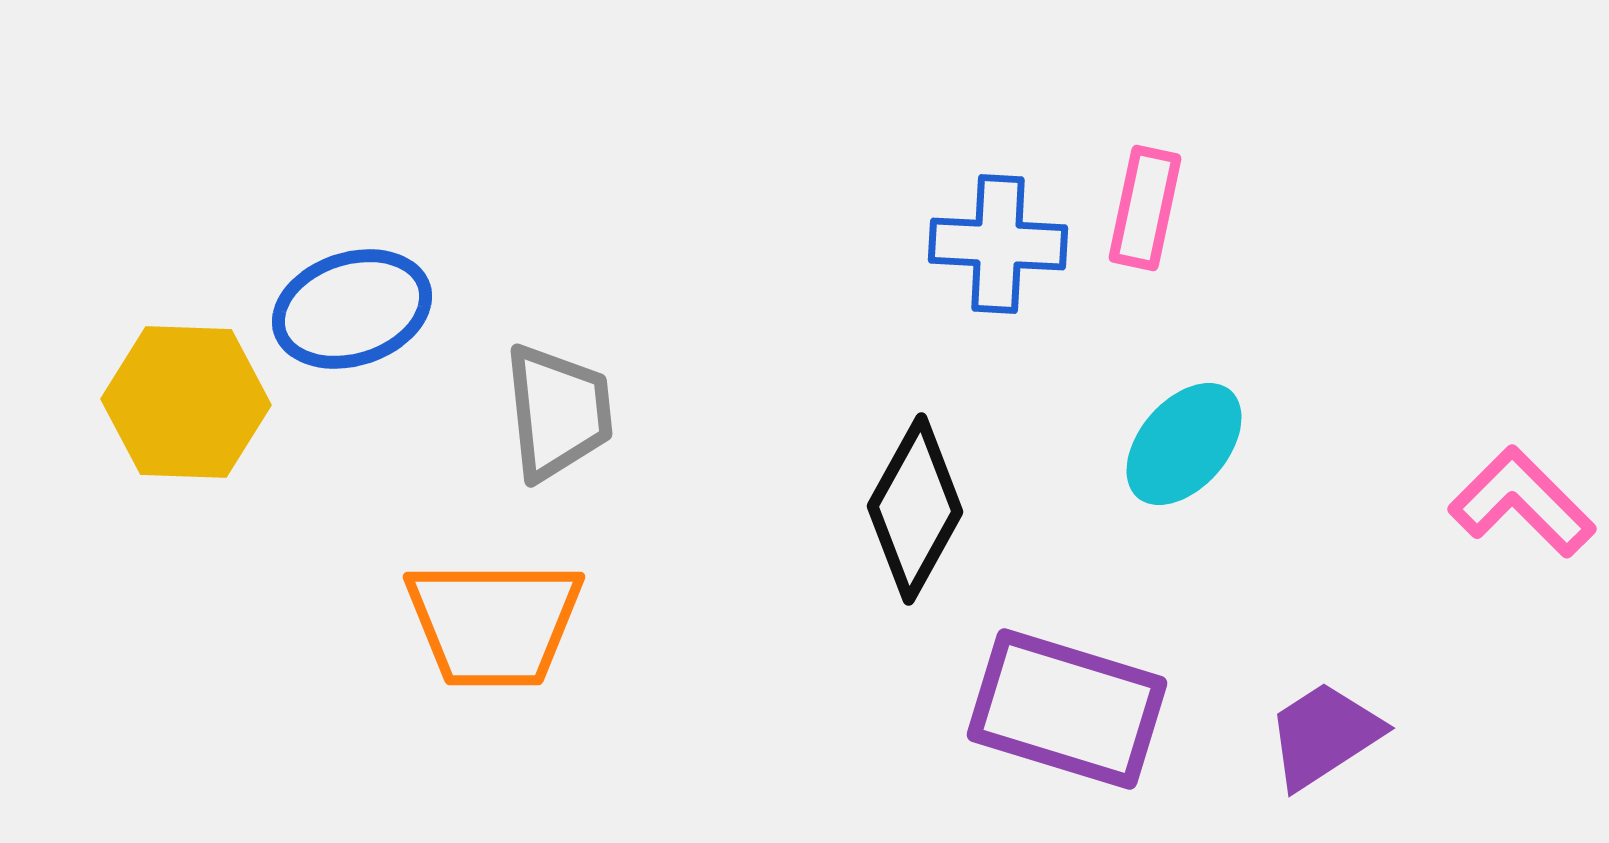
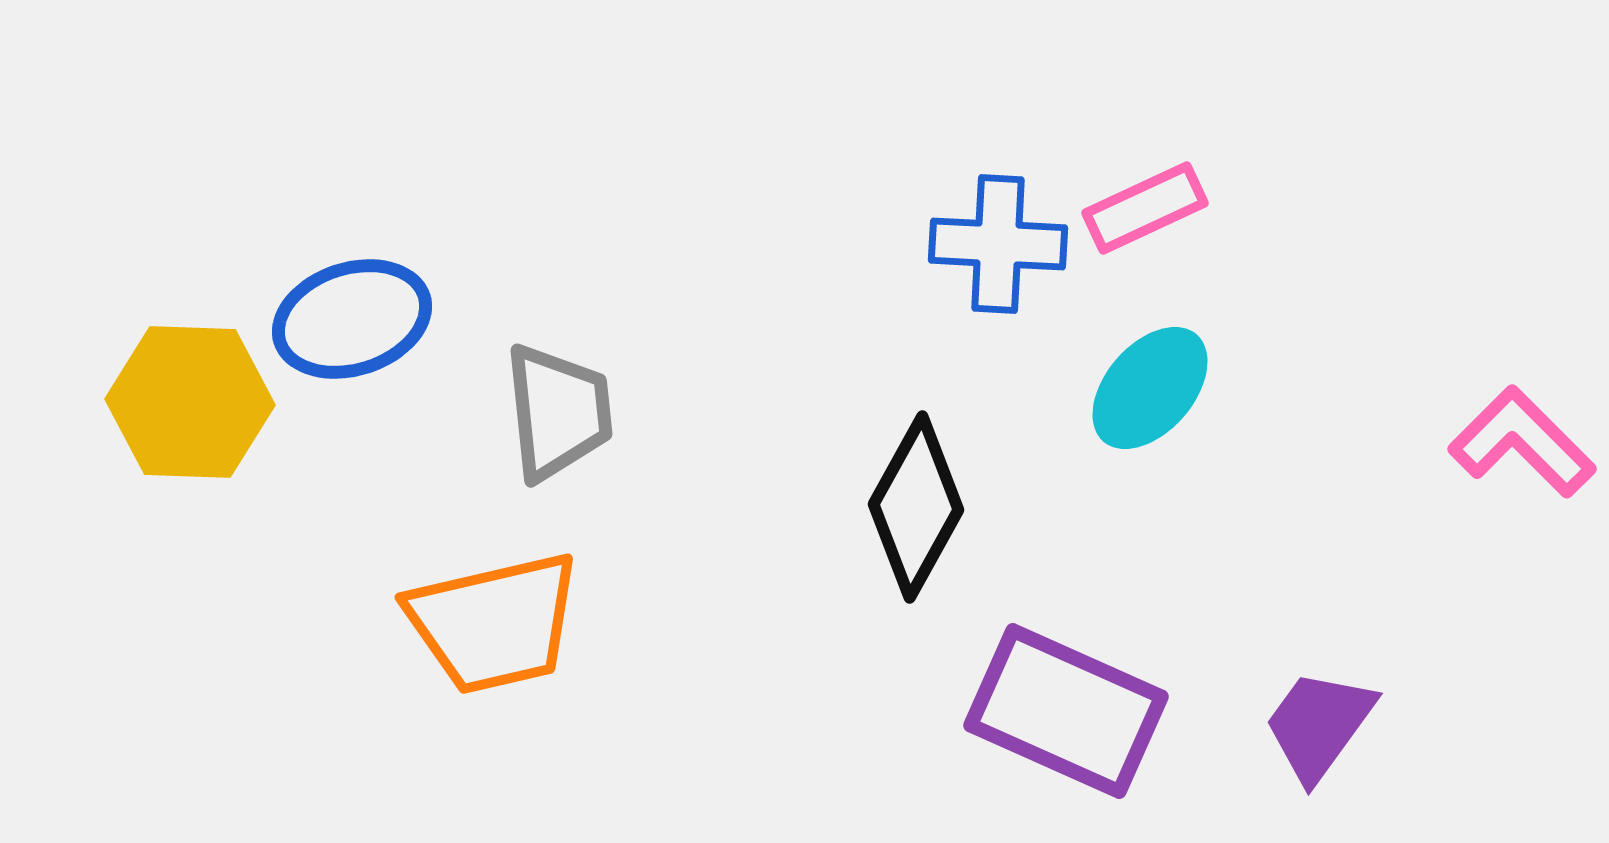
pink rectangle: rotated 53 degrees clockwise
blue ellipse: moved 10 px down
yellow hexagon: moved 4 px right
cyan ellipse: moved 34 px left, 56 px up
pink L-shape: moved 60 px up
black diamond: moved 1 px right, 2 px up
orange trapezoid: rotated 13 degrees counterclockwise
purple rectangle: moved 1 px left, 2 px down; rotated 7 degrees clockwise
purple trapezoid: moved 5 px left, 10 px up; rotated 21 degrees counterclockwise
